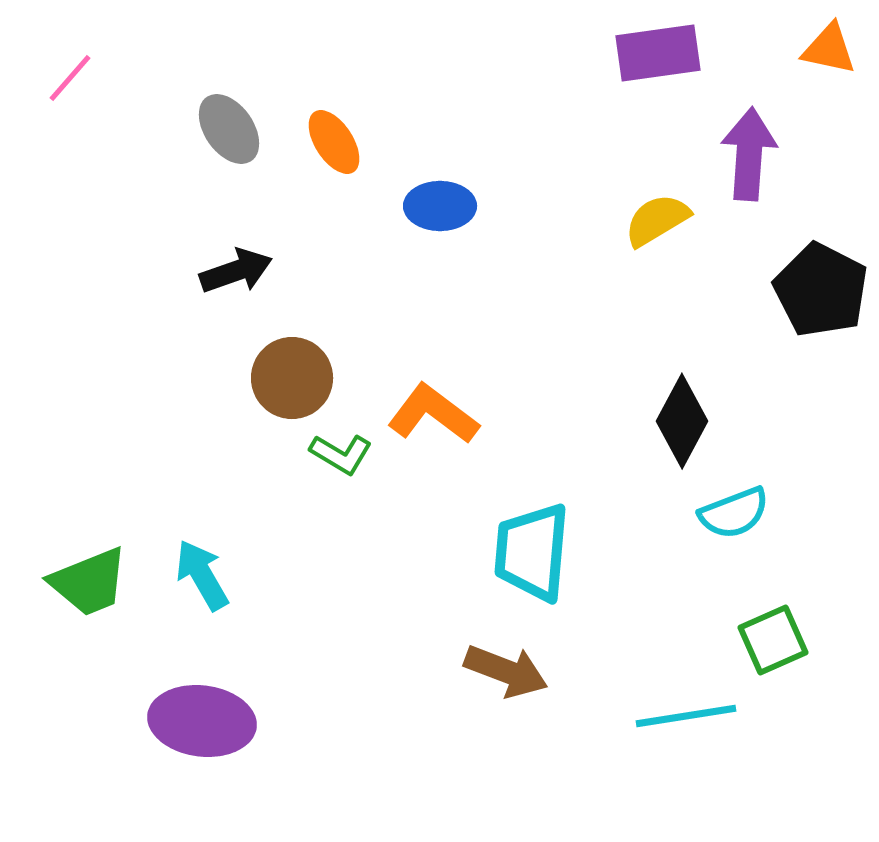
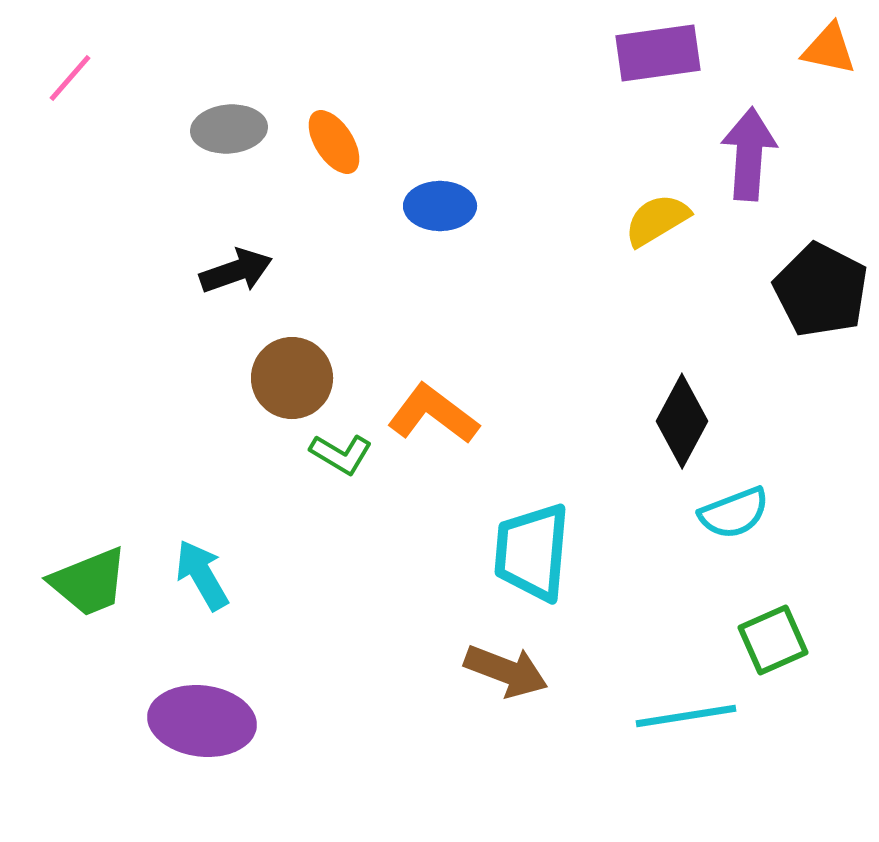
gray ellipse: rotated 60 degrees counterclockwise
